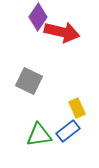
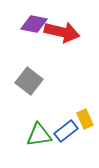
purple diamond: moved 4 px left, 7 px down; rotated 68 degrees clockwise
gray square: rotated 12 degrees clockwise
yellow rectangle: moved 8 px right, 11 px down
blue rectangle: moved 2 px left
